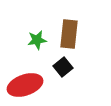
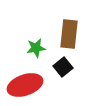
green star: moved 1 px left, 8 px down
